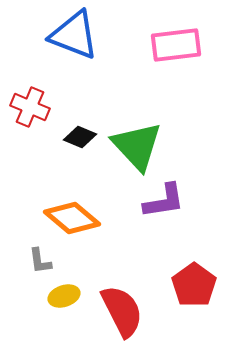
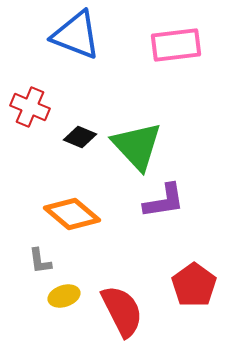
blue triangle: moved 2 px right
orange diamond: moved 4 px up
